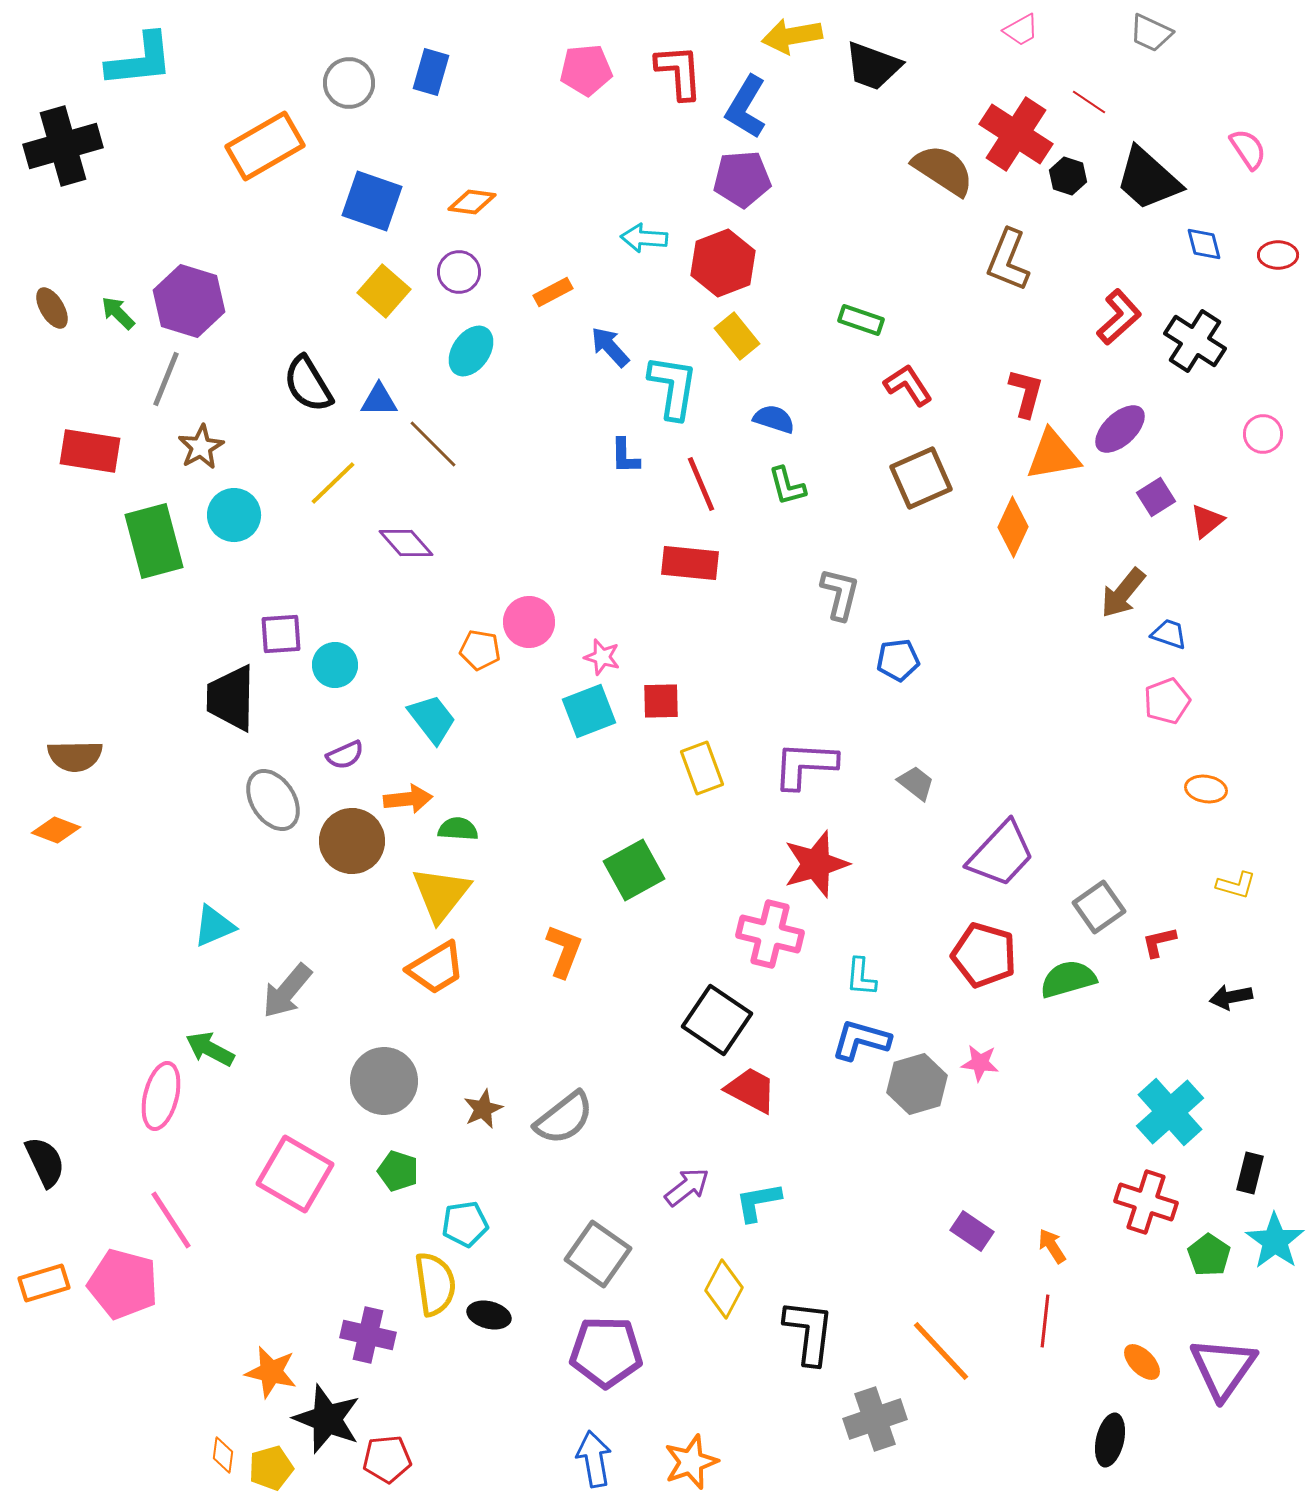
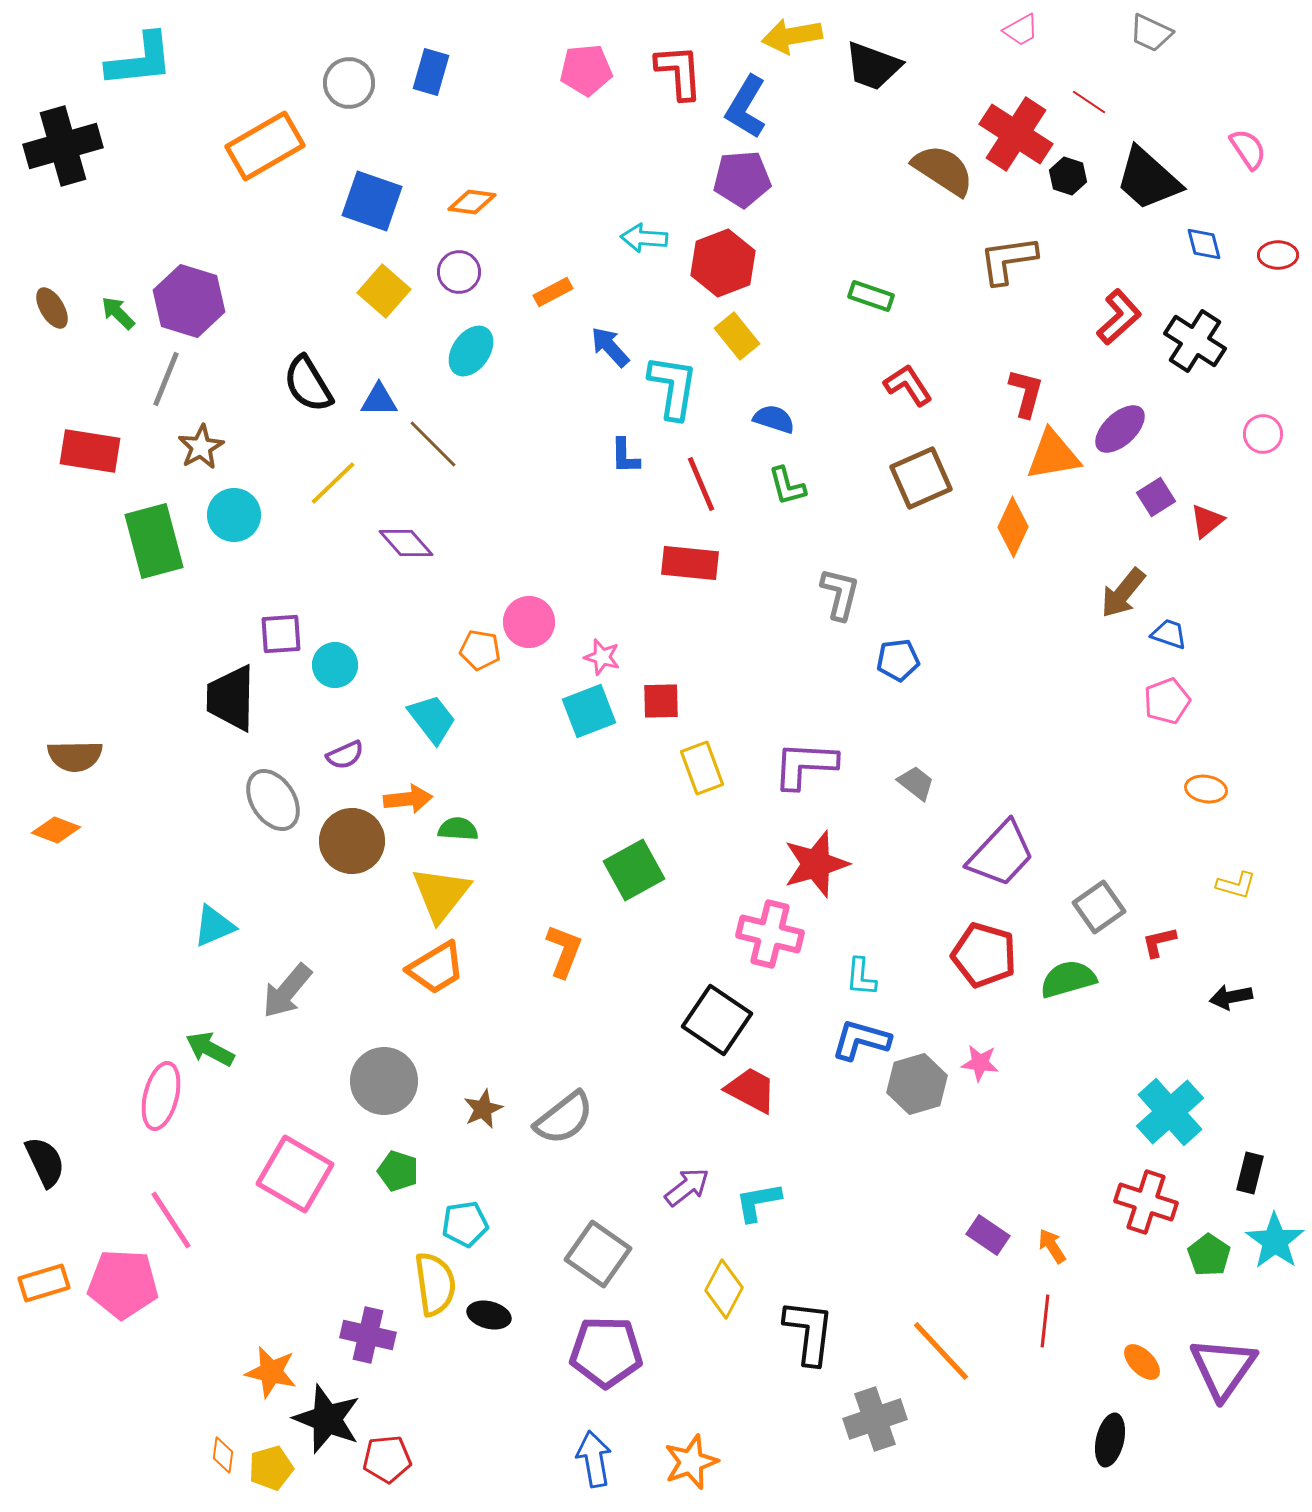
brown L-shape at (1008, 260): rotated 60 degrees clockwise
green rectangle at (861, 320): moved 10 px right, 24 px up
purple rectangle at (972, 1231): moved 16 px right, 4 px down
pink pentagon at (123, 1284): rotated 12 degrees counterclockwise
